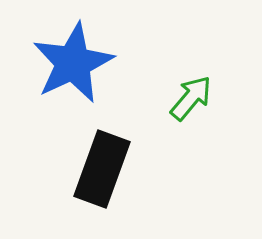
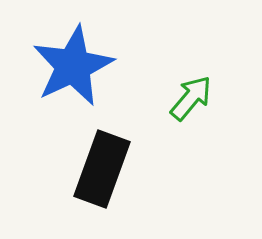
blue star: moved 3 px down
